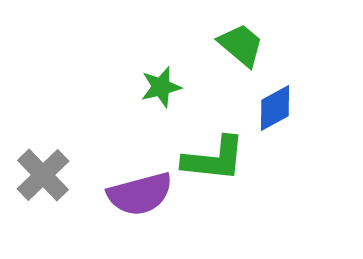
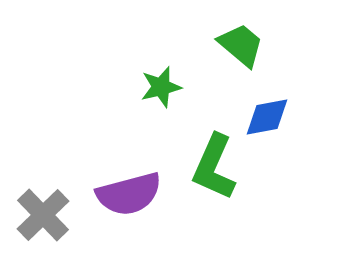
blue diamond: moved 8 px left, 9 px down; rotated 18 degrees clockwise
green L-shape: moved 8 px down; rotated 108 degrees clockwise
gray cross: moved 40 px down
purple semicircle: moved 11 px left
